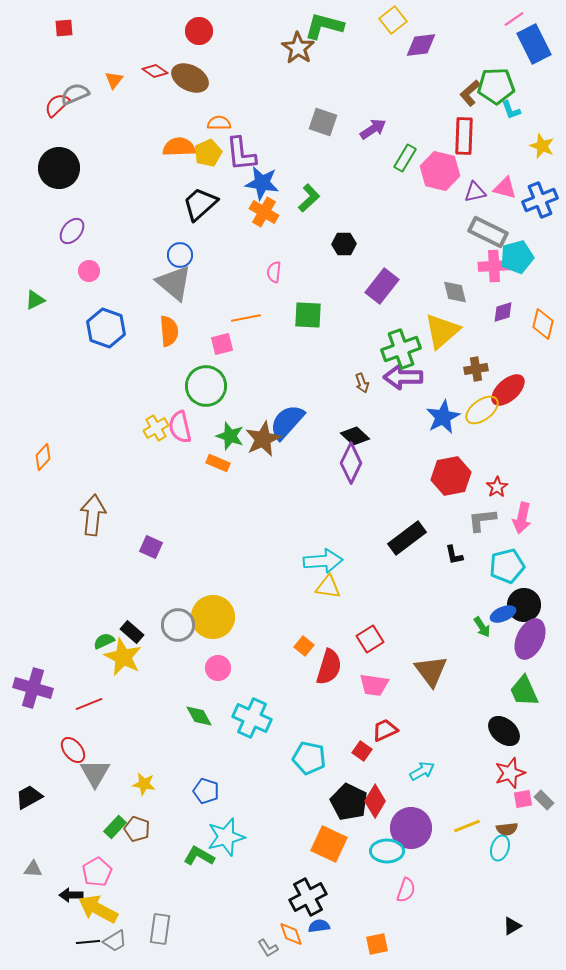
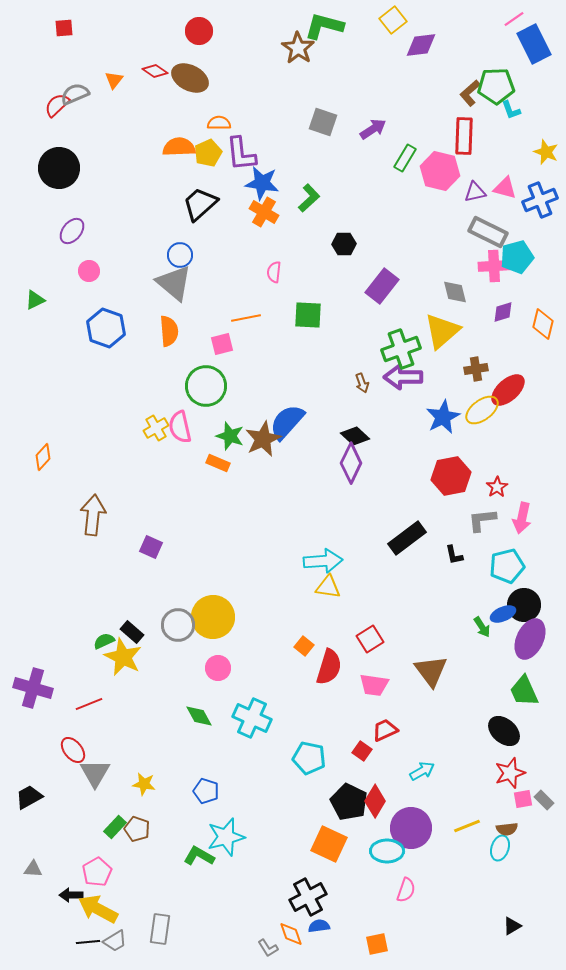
yellow star at (542, 146): moved 4 px right, 6 px down
